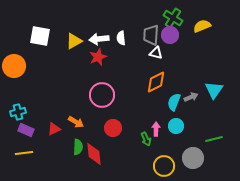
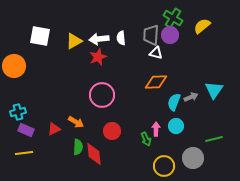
yellow semicircle: rotated 18 degrees counterclockwise
orange diamond: rotated 25 degrees clockwise
red circle: moved 1 px left, 3 px down
